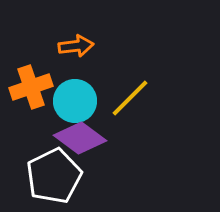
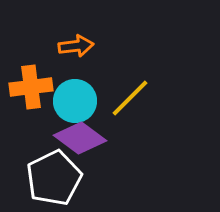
orange cross: rotated 12 degrees clockwise
white pentagon: moved 2 px down
